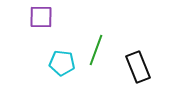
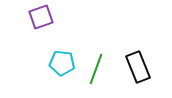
purple square: rotated 20 degrees counterclockwise
green line: moved 19 px down
